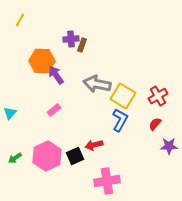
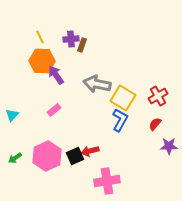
yellow line: moved 20 px right, 17 px down; rotated 56 degrees counterclockwise
yellow square: moved 2 px down
cyan triangle: moved 2 px right, 2 px down
red arrow: moved 4 px left, 6 px down
